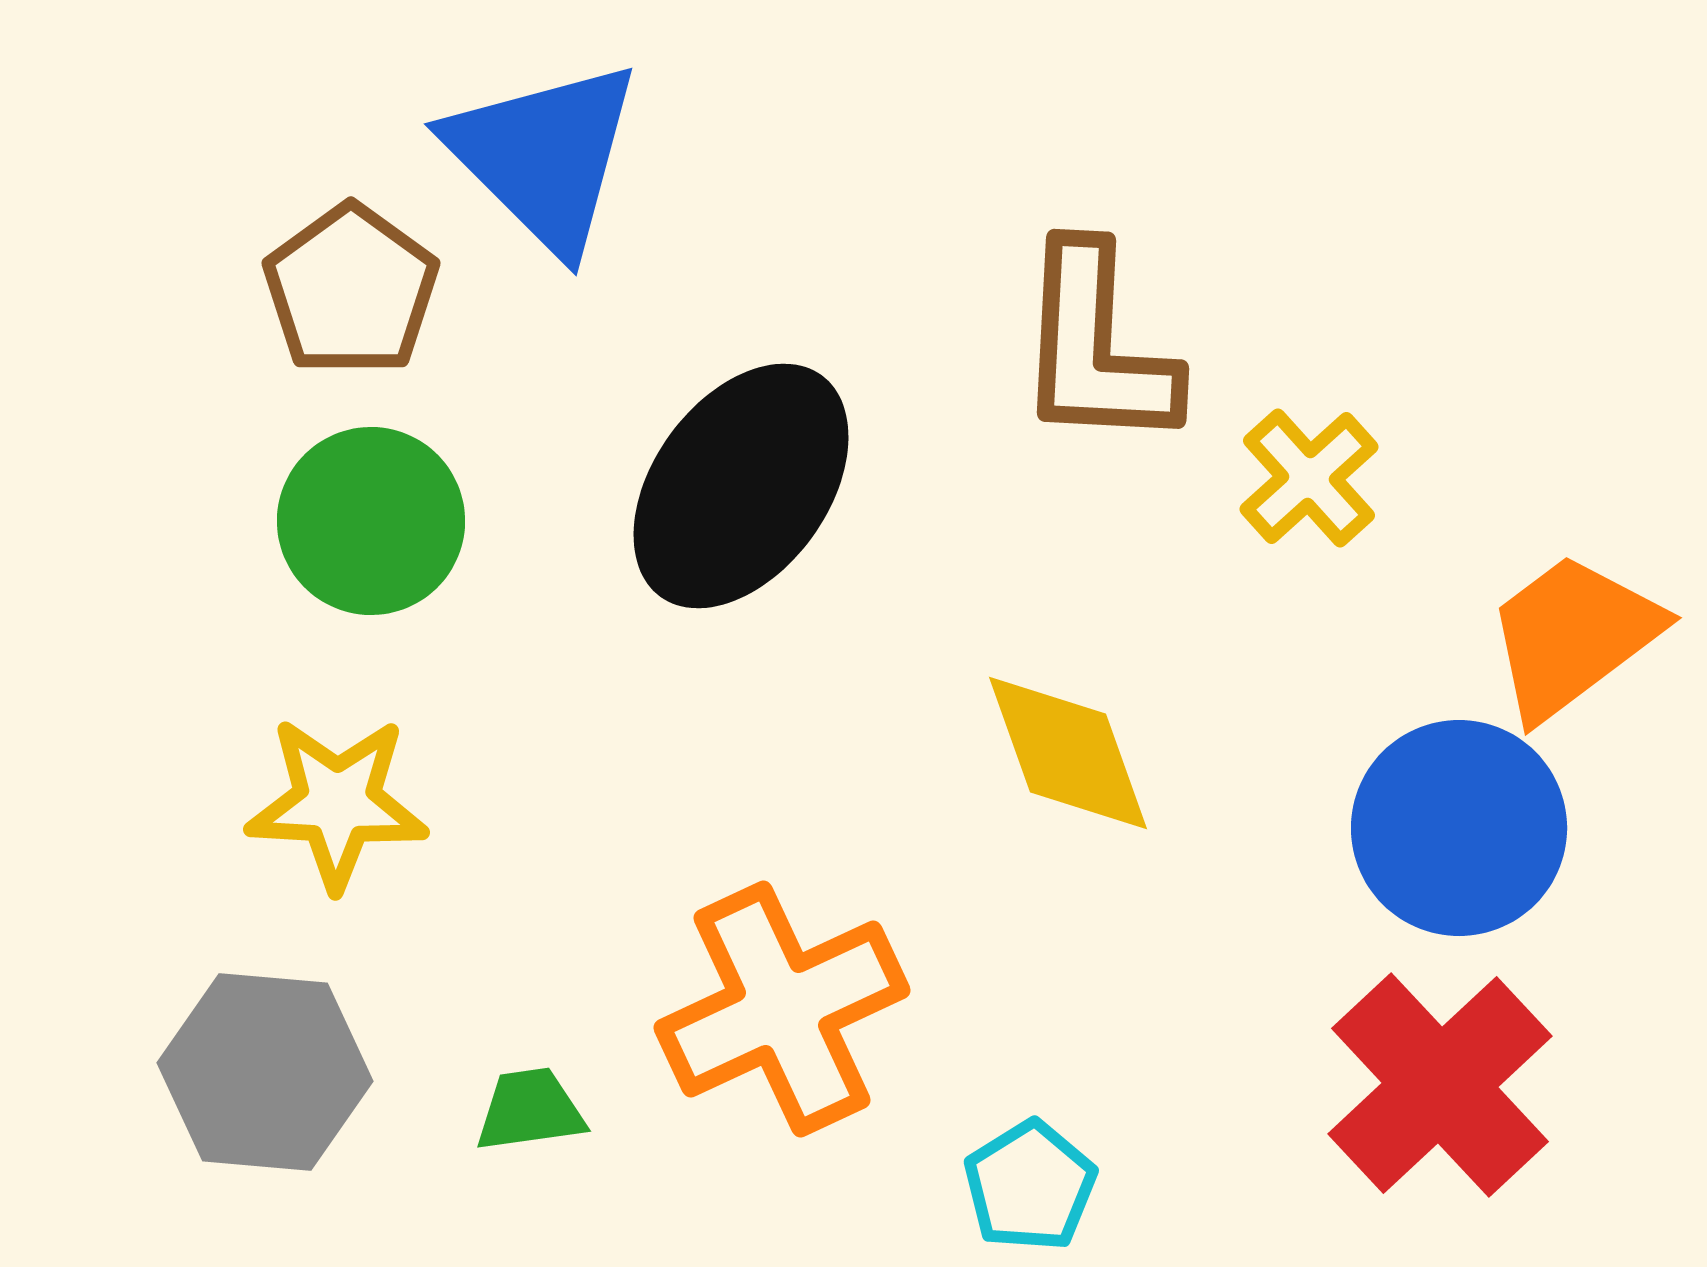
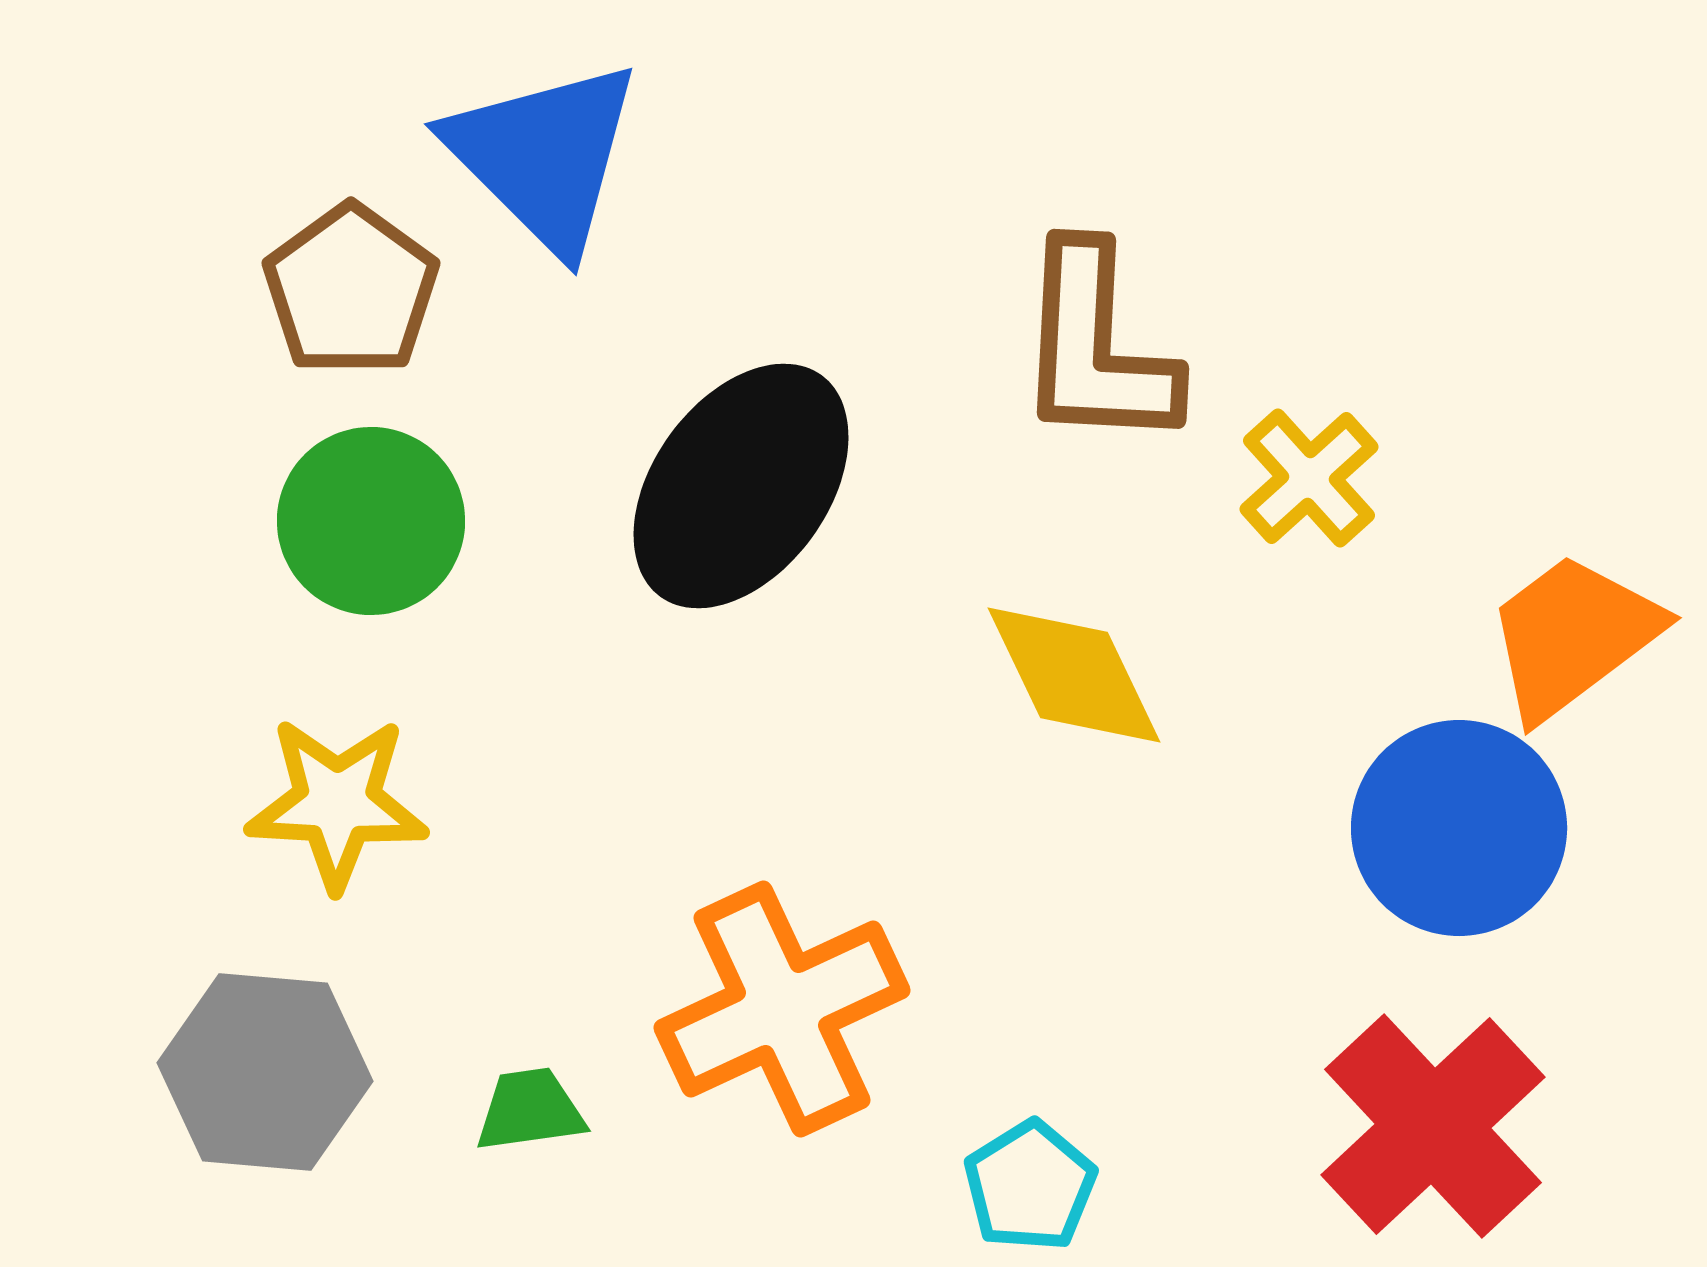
yellow diamond: moved 6 px right, 78 px up; rotated 6 degrees counterclockwise
red cross: moved 7 px left, 41 px down
